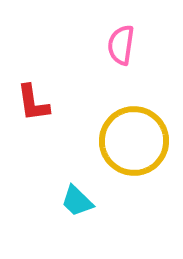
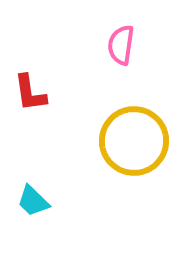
red L-shape: moved 3 px left, 10 px up
cyan trapezoid: moved 44 px left
